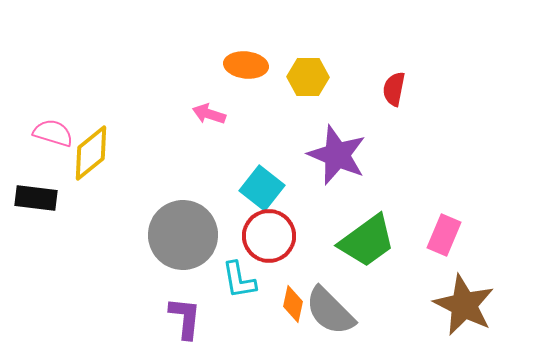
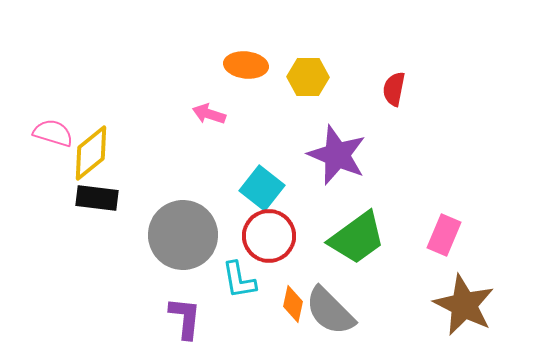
black rectangle: moved 61 px right
green trapezoid: moved 10 px left, 3 px up
